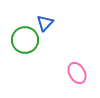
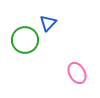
blue triangle: moved 3 px right
